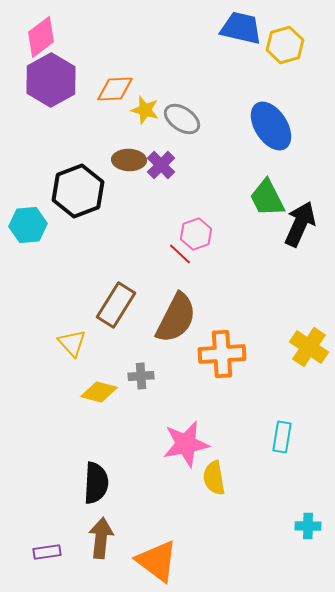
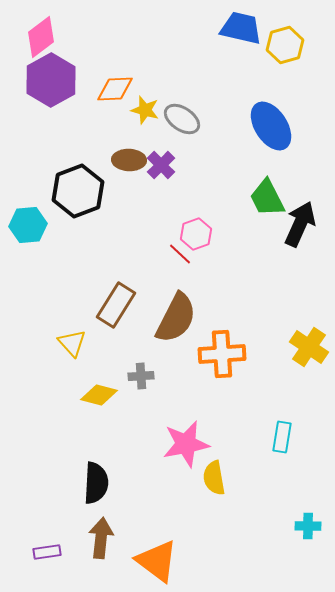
yellow diamond: moved 3 px down
